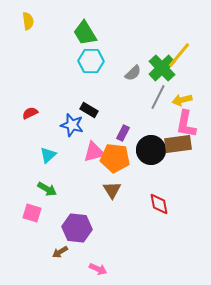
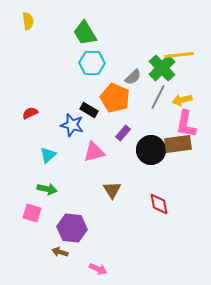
yellow line: rotated 44 degrees clockwise
cyan hexagon: moved 1 px right, 2 px down
gray semicircle: moved 4 px down
purple rectangle: rotated 14 degrees clockwise
orange pentagon: moved 60 px up; rotated 16 degrees clockwise
green arrow: rotated 18 degrees counterclockwise
purple hexagon: moved 5 px left
brown arrow: rotated 49 degrees clockwise
